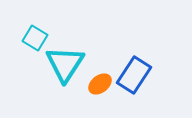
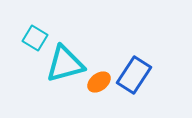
cyan triangle: rotated 42 degrees clockwise
orange ellipse: moved 1 px left, 2 px up
